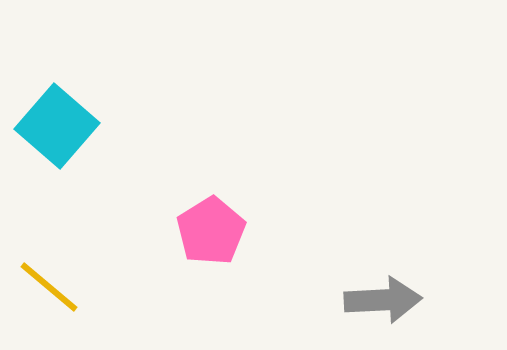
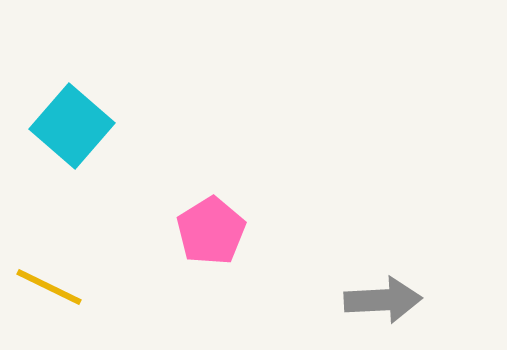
cyan square: moved 15 px right
yellow line: rotated 14 degrees counterclockwise
